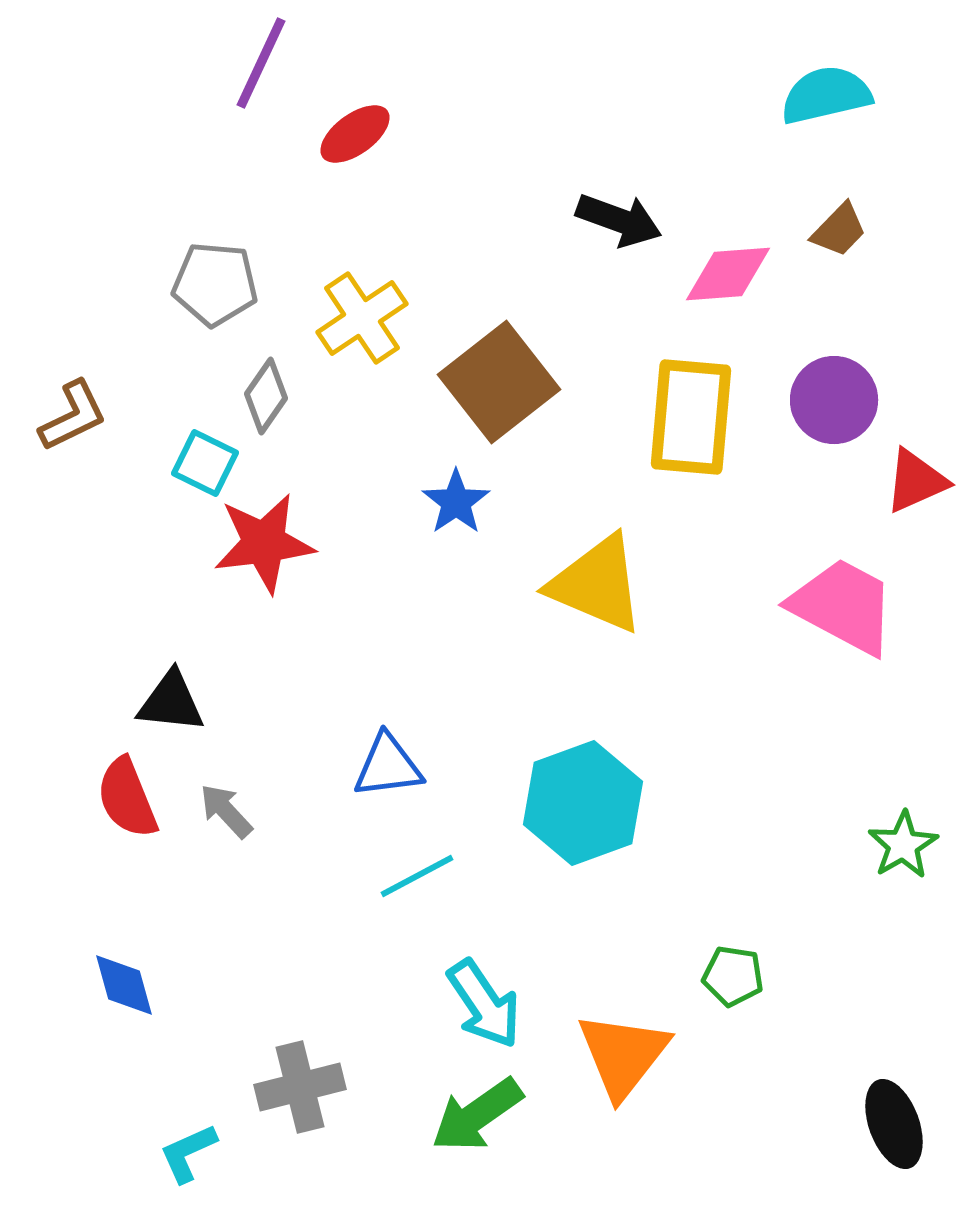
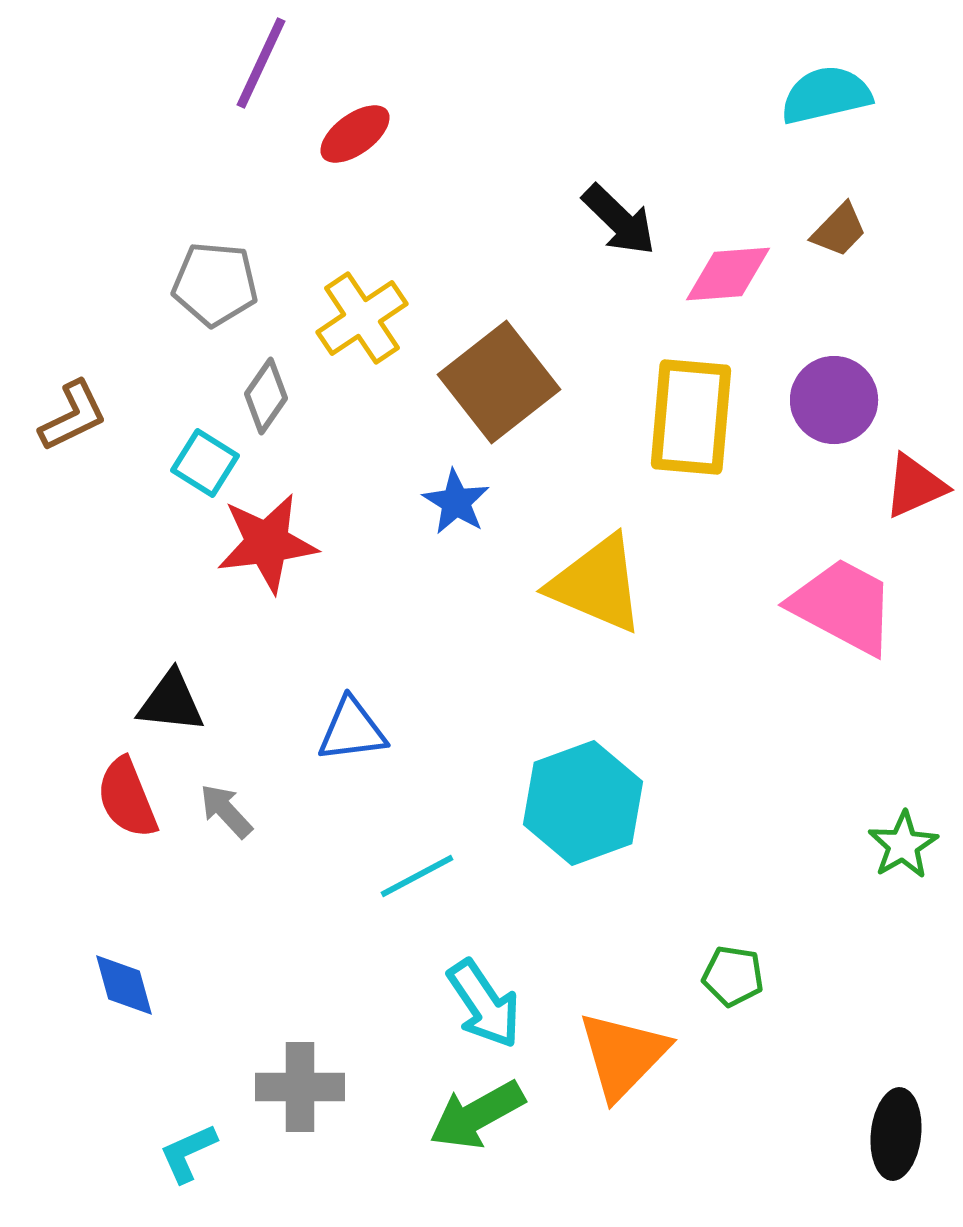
black arrow: rotated 24 degrees clockwise
cyan square: rotated 6 degrees clockwise
red triangle: moved 1 px left, 5 px down
blue star: rotated 6 degrees counterclockwise
red star: moved 3 px right
blue triangle: moved 36 px left, 36 px up
orange triangle: rotated 6 degrees clockwise
gray cross: rotated 14 degrees clockwise
green arrow: rotated 6 degrees clockwise
black ellipse: moved 2 px right, 10 px down; rotated 26 degrees clockwise
